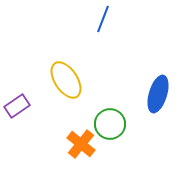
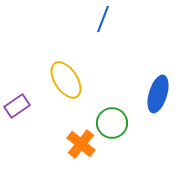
green circle: moved 2 px right, 1 px up
